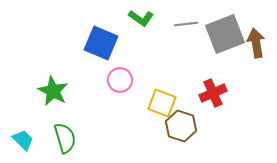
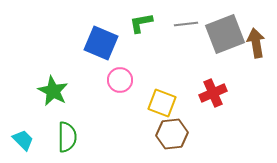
green L-shape: moved 5 px down; rotated 135 degrees clockwise
brown hexagon: moved 9 px left, 8 px down; rotated 24 degrees counterclockwise
green semicircle: moved 2 px right, 1 px up; rotated 16 degrees clockwise
